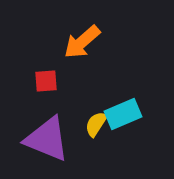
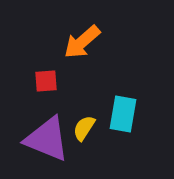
cyan rectangle: rotated 57 degrees counterclockwise
yellow semicircle: moved 12 px left, 4 px down
